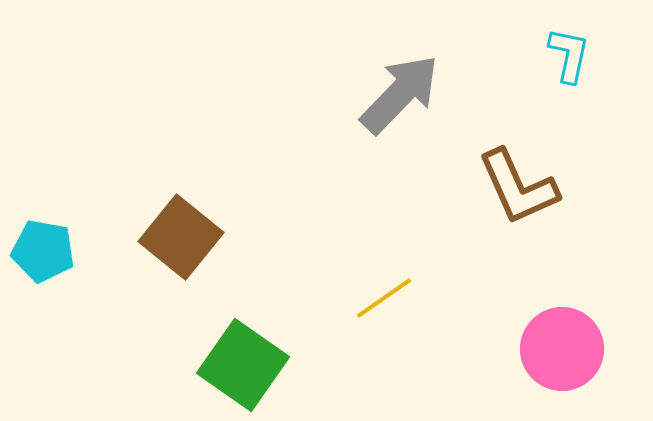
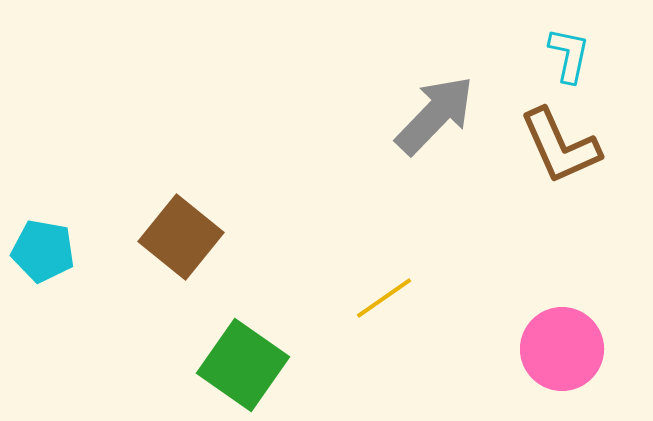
gray arrow: moved 35 px right, 21 px down
brown L-shape: moved 42 px right, 41 px up
